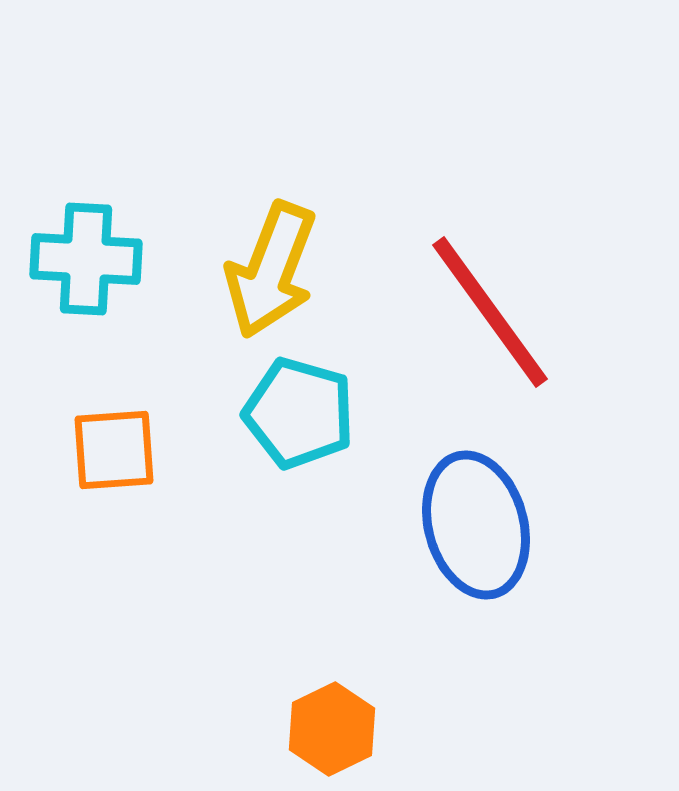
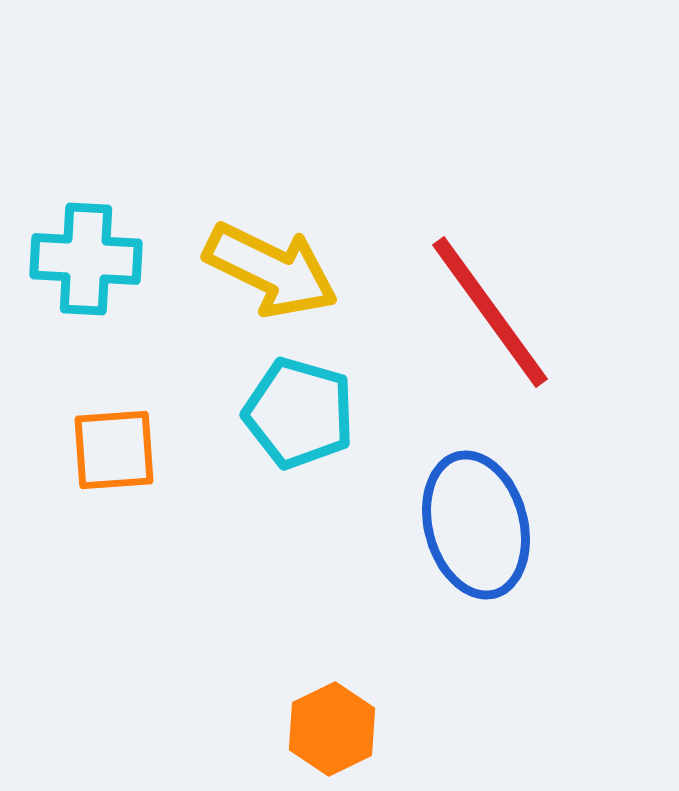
yellow arrow: rotated 85 degrees counterclockwise
